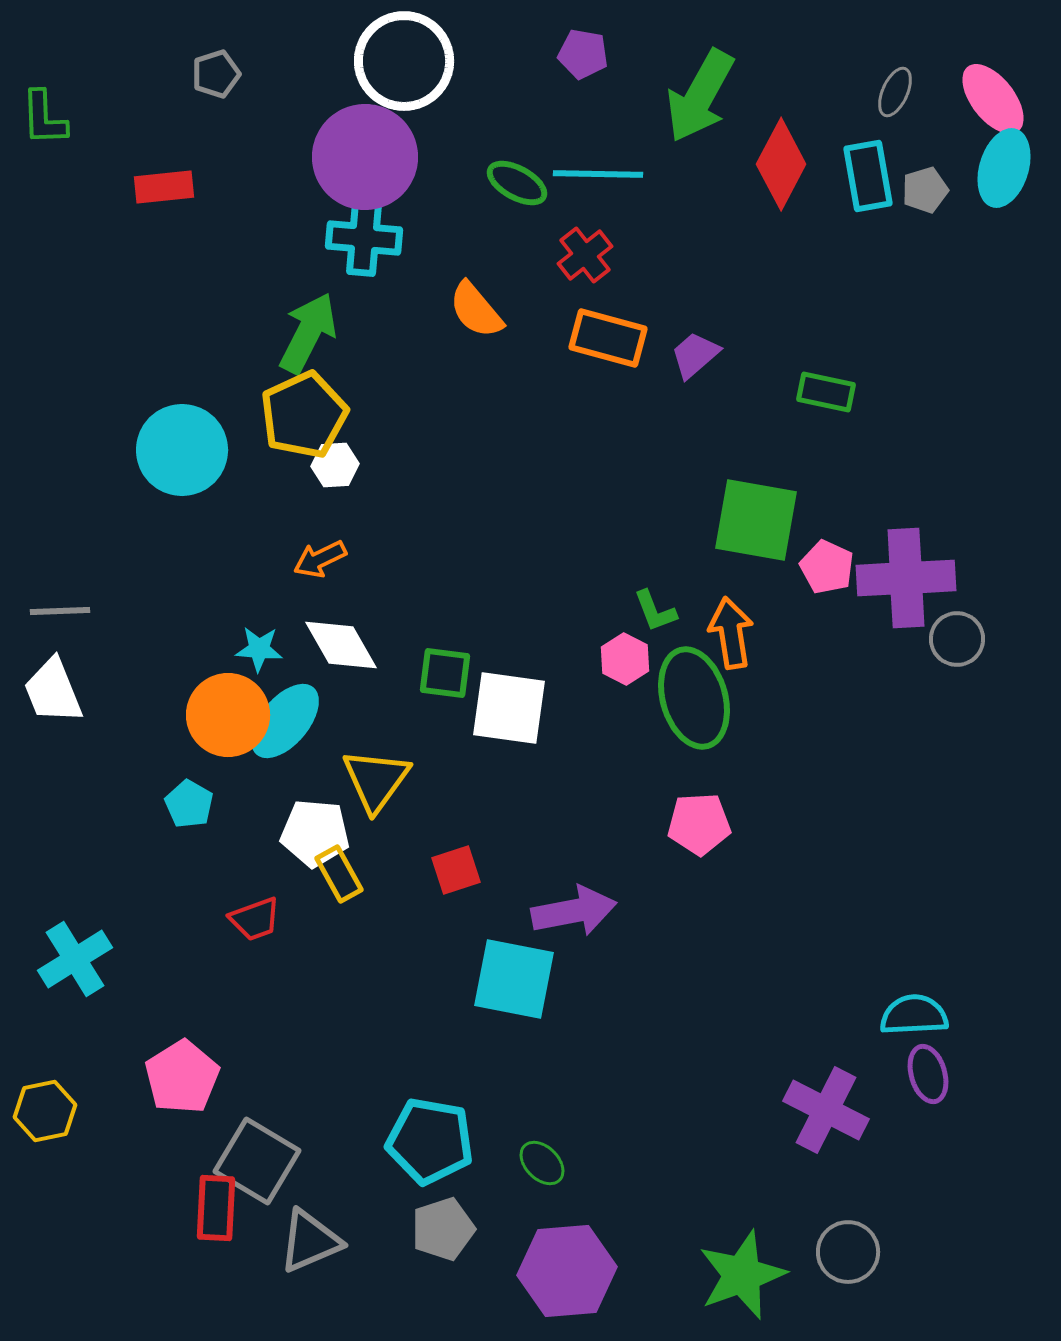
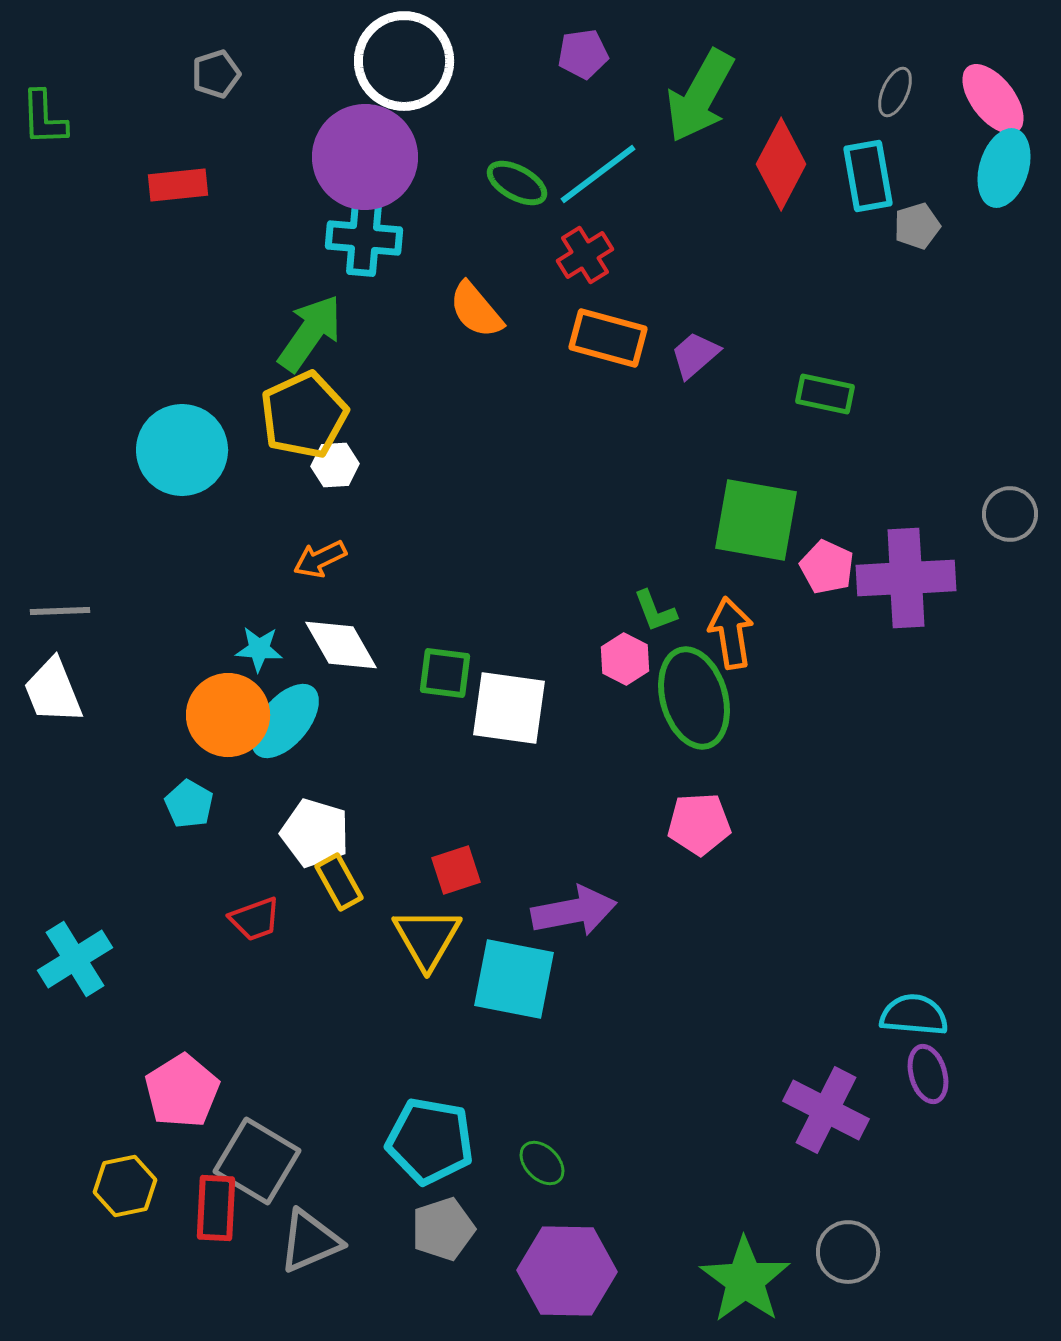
purple pentagon at (583, 54): rotated 18 degrees counterclockwise
cyan line at (598, 174): rotated 38 degrees counterclockwise
red rectangle at (164, 187): moved 14 px right, 2 px up
gray pentagon at (925, 190): moved 8 px left, 36 px down
red cross at (585, 255): rotated 6 degrees clockwise
green arrow at (308, 333): moved 2 px right; rotated 8 degrees clockwise
green rectangle at (826, 392): moved 1 px left, 2 px down
gray circle at (957, 639): moved 53 px right, 125 px up
yellow triangle at (376, 780): moved 51 px right, 158 px down; rotated 6 degrees counterclockwise
white pentagon at (315, 833): rotated 12 degrees clockwise
yellow rectangle at (339, 874): moved 8 px down
cyan semicircle at (914, 1015): rotated 8 degrees clockwise
pink pentagon at (182, 1077): moved 14 px down
yellow hexagon at (45, 1111): moved 80 px right, 75 px down
purple hexagon at (567, 1271): rotated 6 degrees clockwise
green star at (742, 1275): moved 3 px right, 5 px down; rotated 16 degrees counterclockwise
